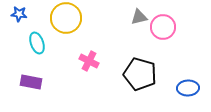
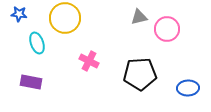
yellow circle: moved 1 px left
pink circle: moved 4 px right, 2 px down
black pentagon: rotated 20 degrees counterclockwise
